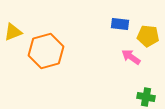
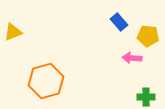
blue rectangle: moved 1 px left, 2 px up; rotated 42 degrees clockwise
orange hexagon: moved 30 px down
pink arrow: moved 1 px right, 1 px down; rotated 30 degrees counterclockwise
green cross: rotated 12 degrees counterclockwise
